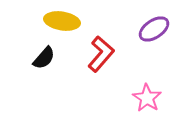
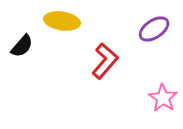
red L-shape: moved 4 px right, 7 px down
black semicircle: moved 22 px left, 12 px up
pink star: moved 16 px right
